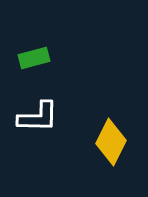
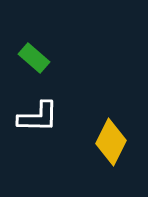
green rectangle: rotated 56 degrees clockwise
